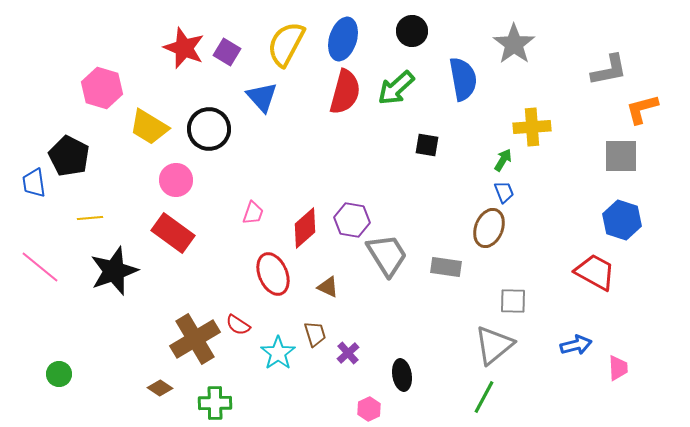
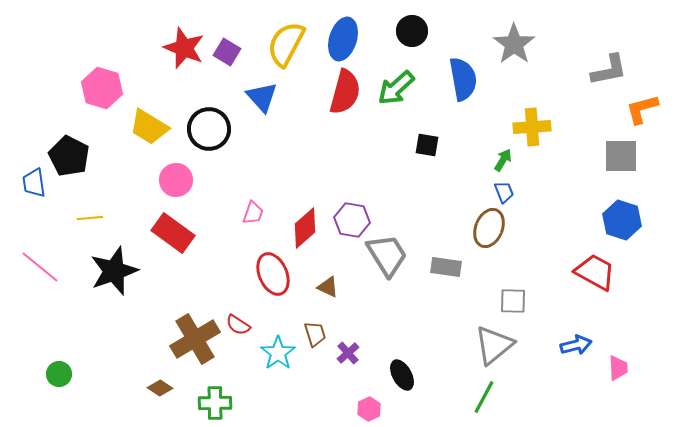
black ellipse at (402, 375): rotated 20 degrees counterclockwise
